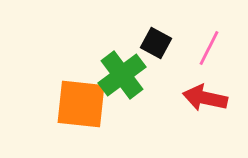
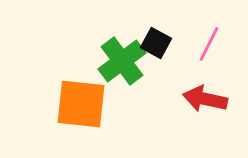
pink line: moved 4 px up
green cross: moved 14 px up
red arrow: moved 1 px down
